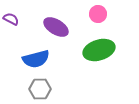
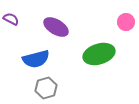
pink circle: moved 28 px right, 8 px down
green ellipse: moved 4 px down
gray hexagon: moved 6 px right, 1 px up; rotated 15 degrees counterclockwise
